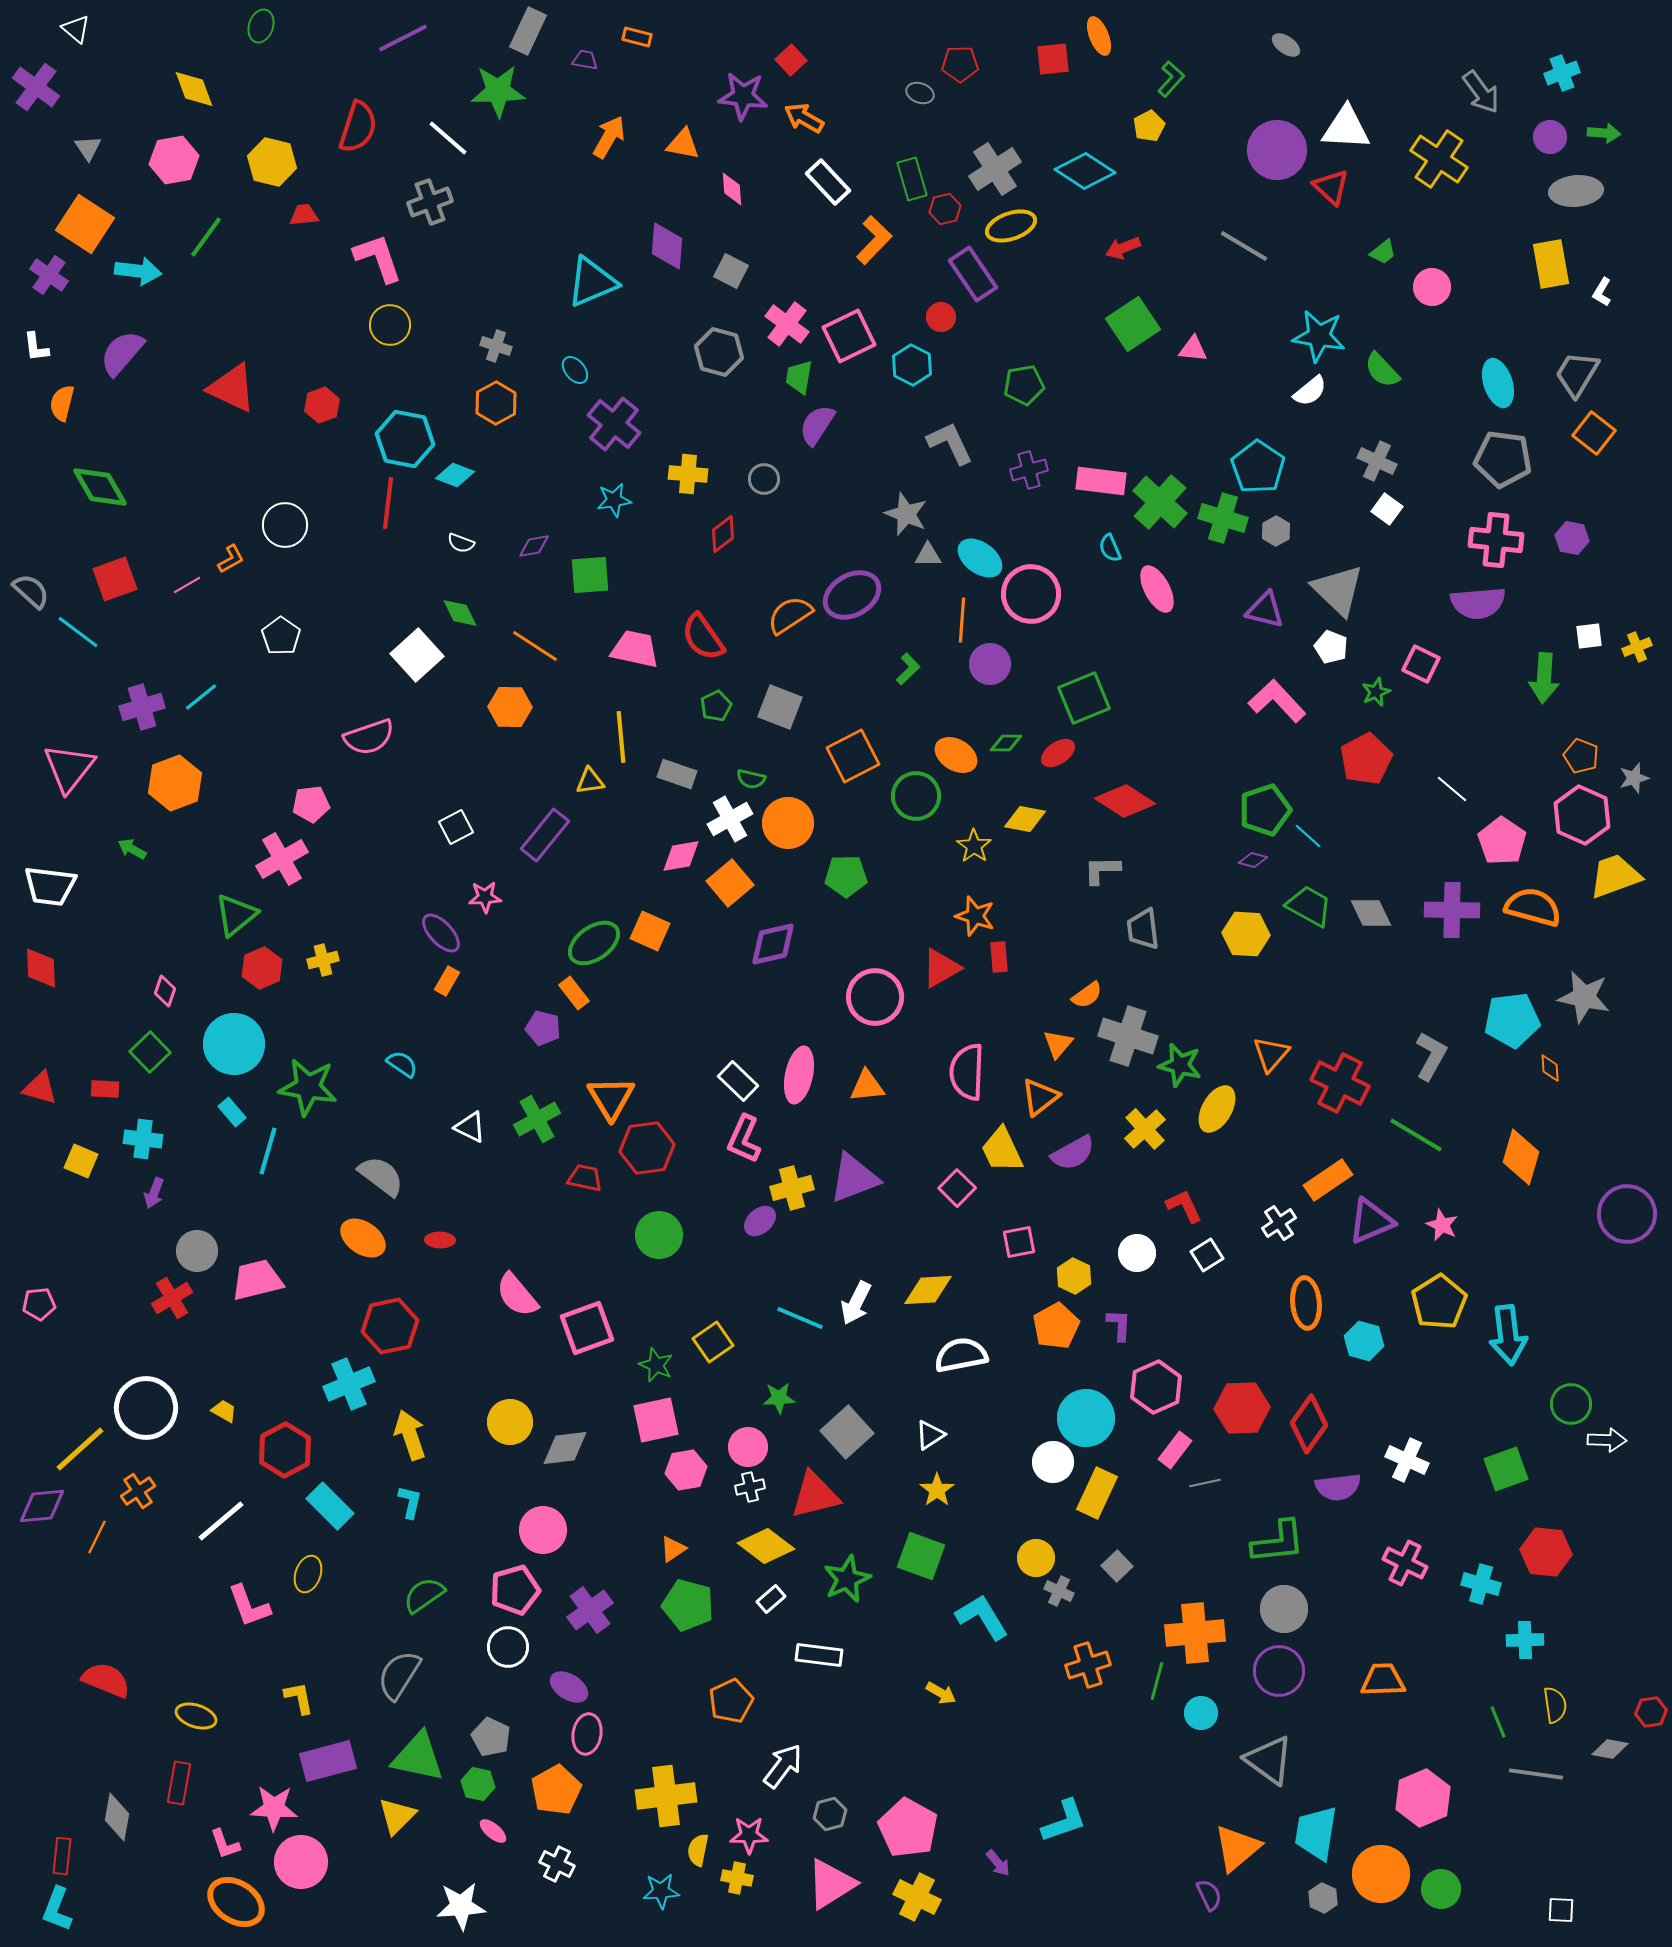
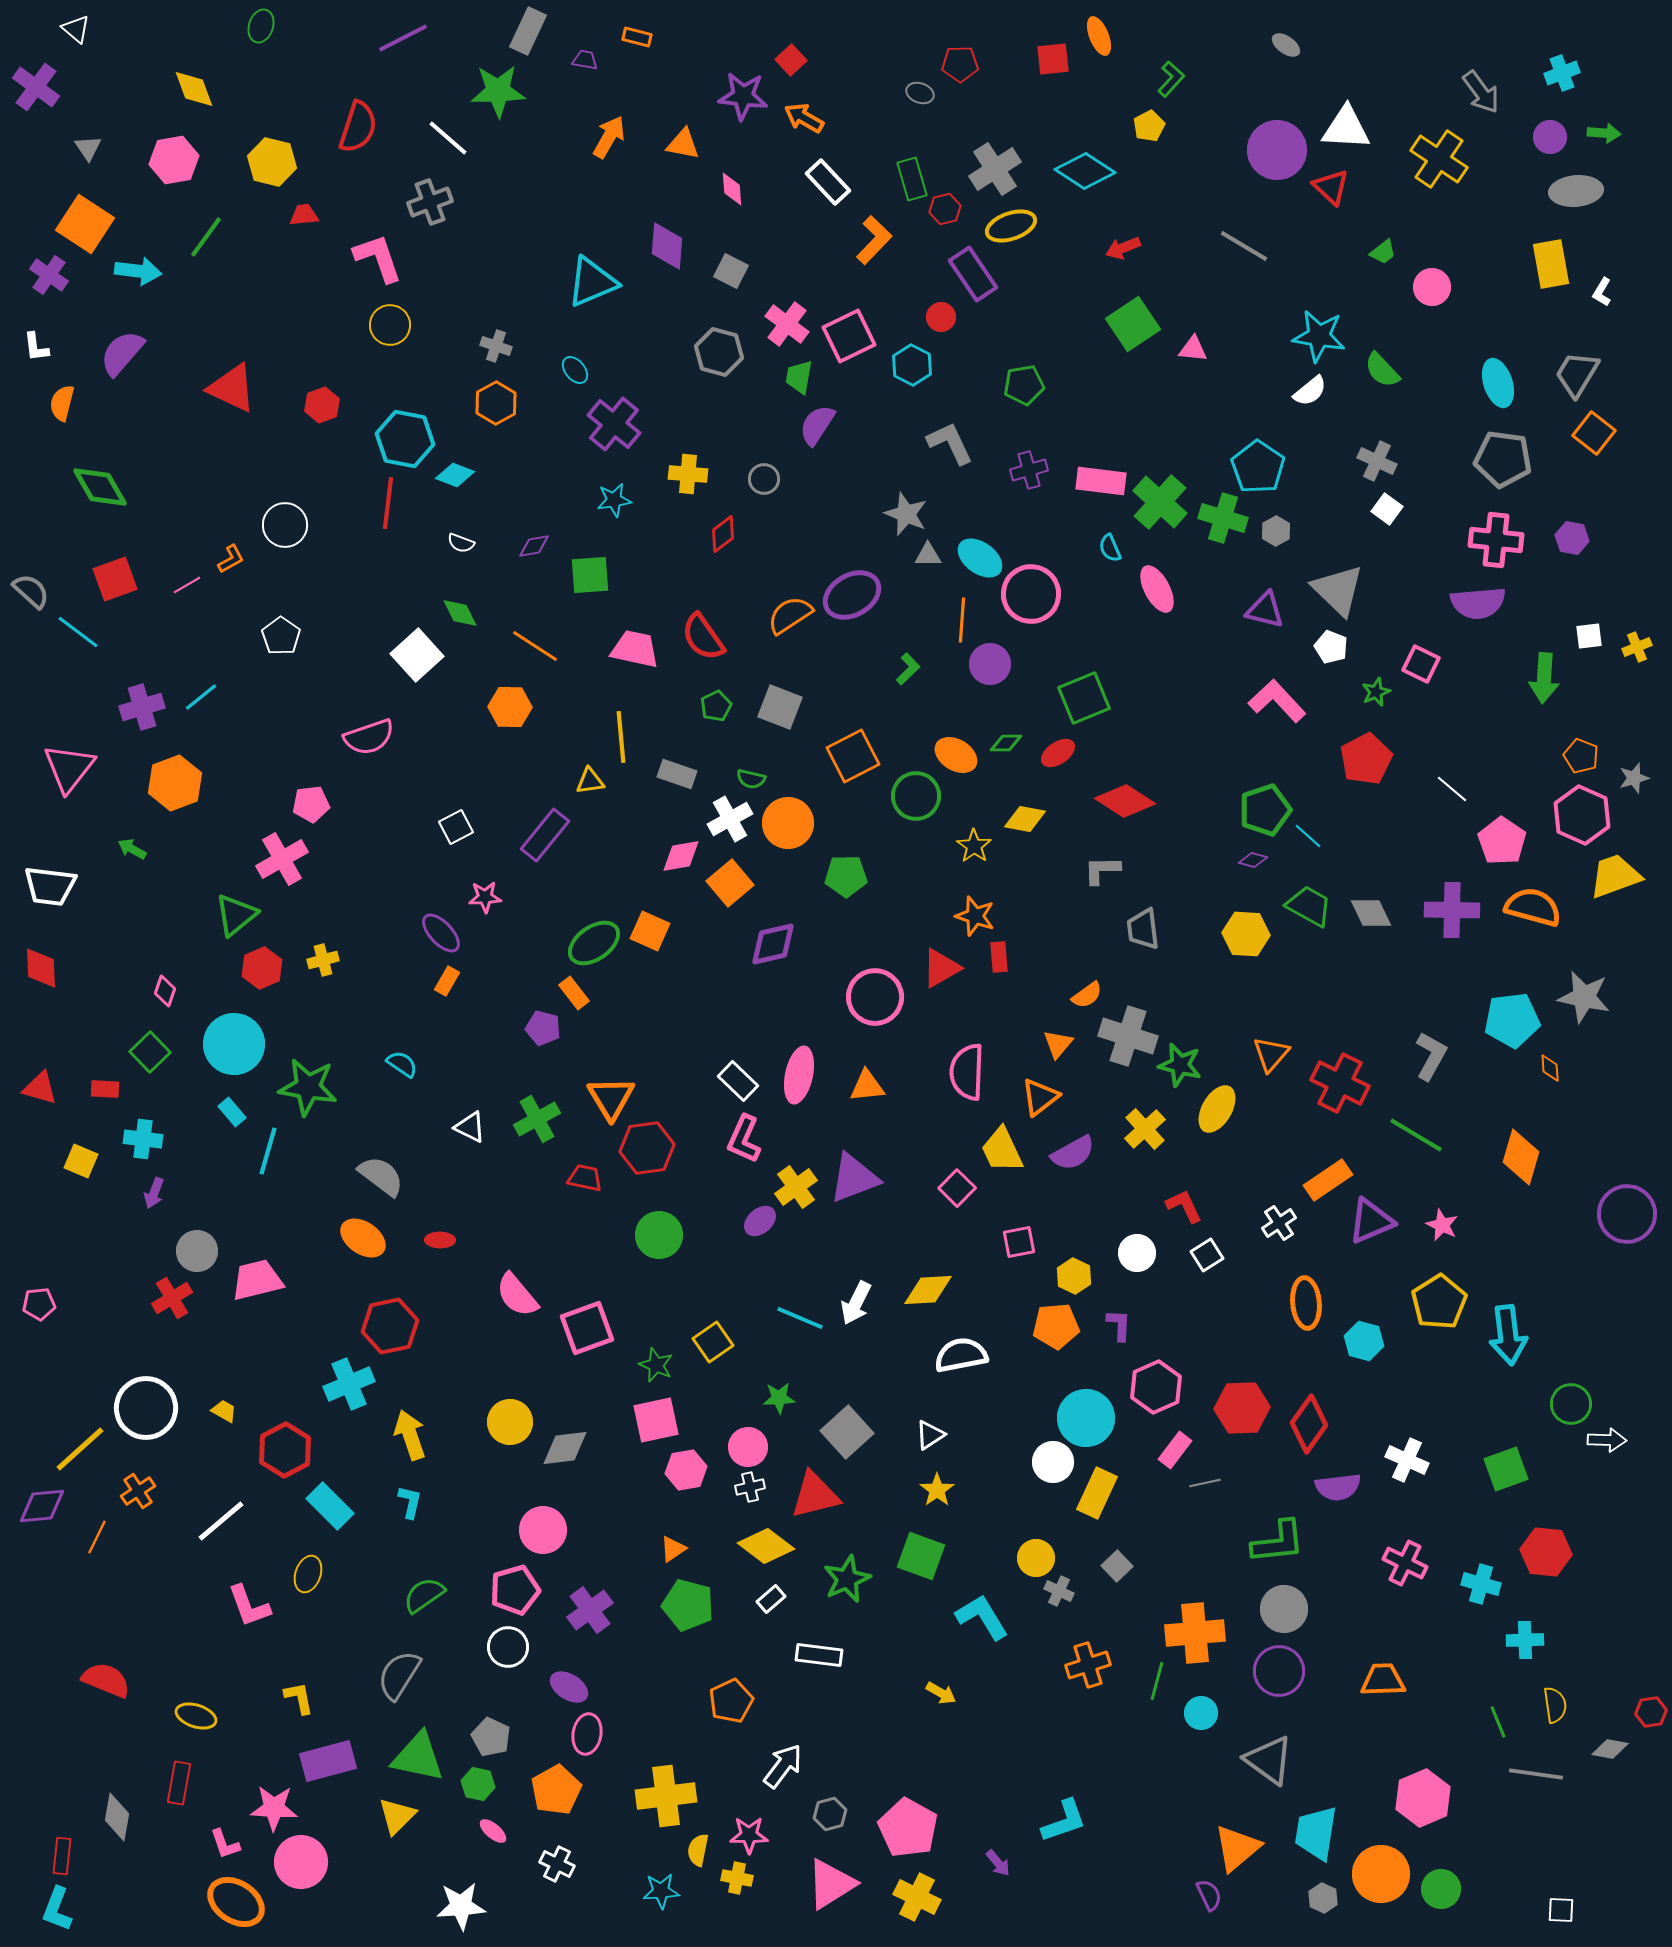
yellow cross at (792, 1188): moved 4 px right, 1 px up; rotated 21 degrees counterclockwise
orange pentagon at (1056, 1326): rotated 24 degrees clockwise
